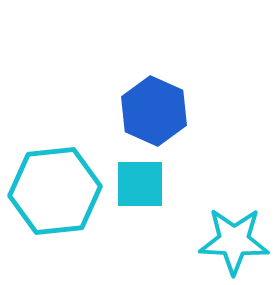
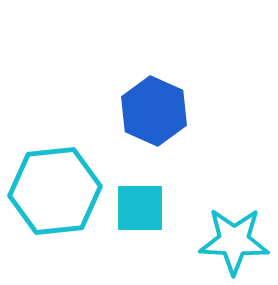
cyan square: moved 24 px down
